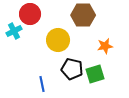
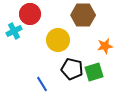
green square: moved 1 px left, 2 px up
blue line: rotated 21 degrees counterclockwise
